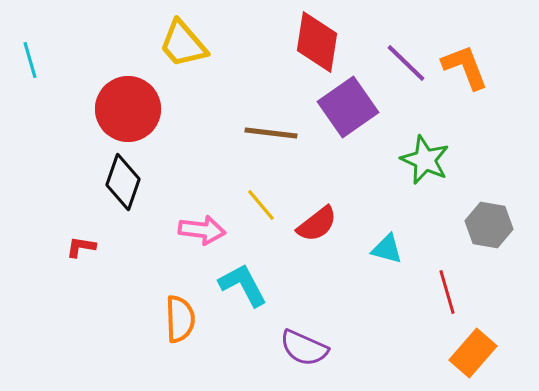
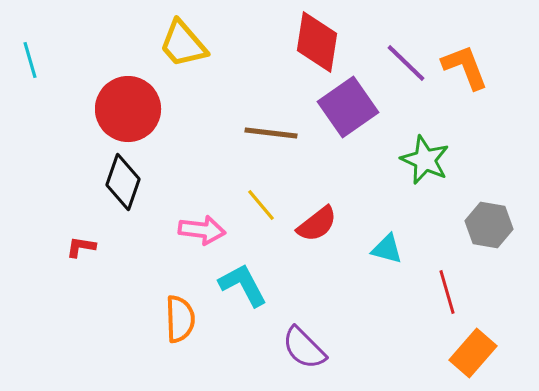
purple semicircle: rotated 21 degrees clockwise
